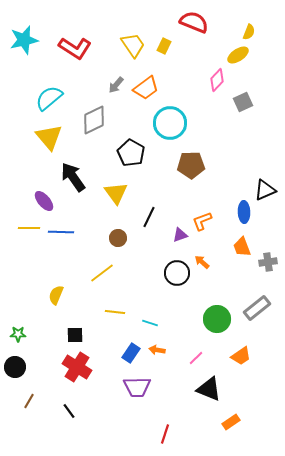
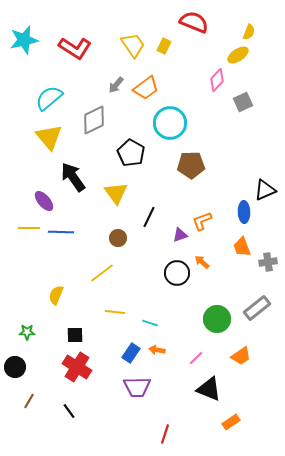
green star at (18, 334): moved 9 px right, 2 px up
